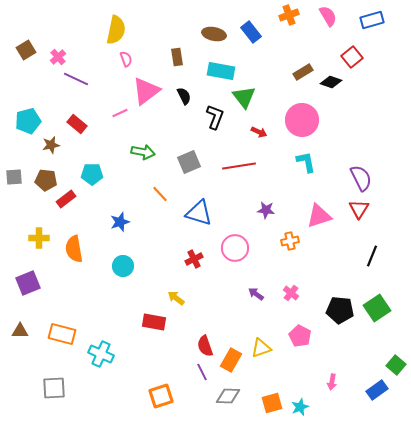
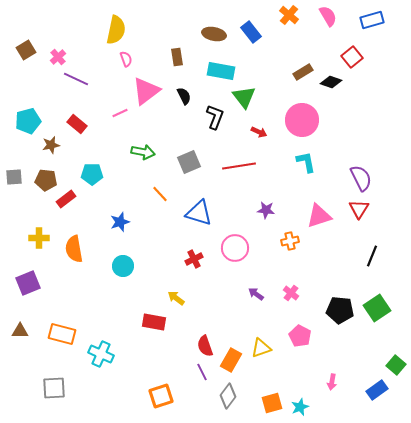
orange cross at (289, 15): rotated 30 degrees counterclockwise
gray diamond at (228, 396): rotated 55 degrees counterclockwise
